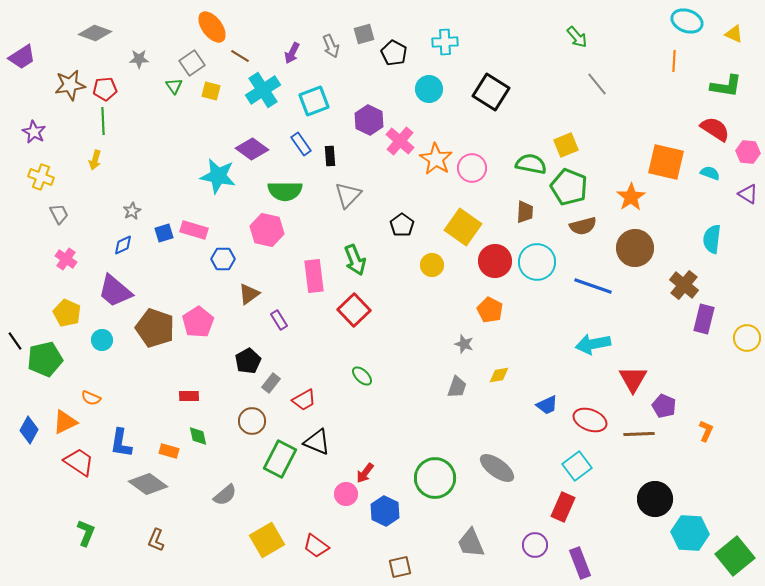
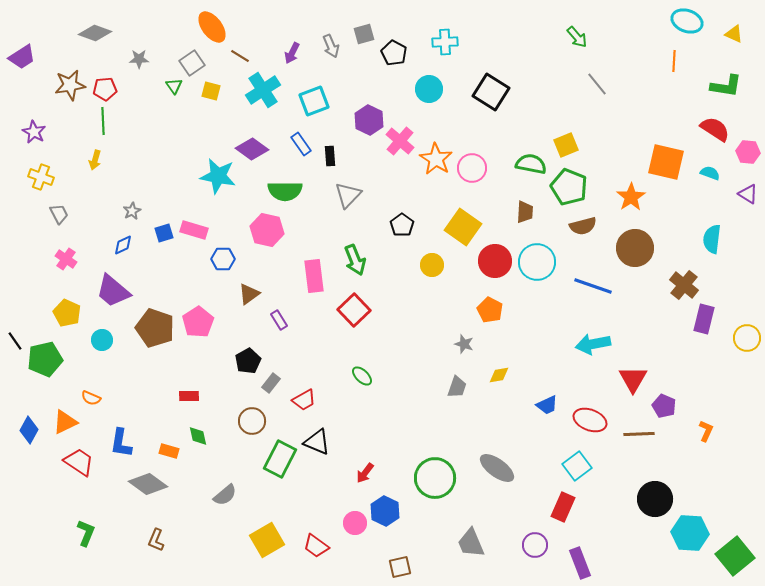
purple trapezoid at (115, 291): moved 2 px left
pink circle at (346, 494): moved 9 px right, 29 px down
